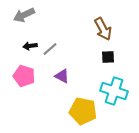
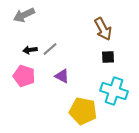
black arrow: moved 4 px down
